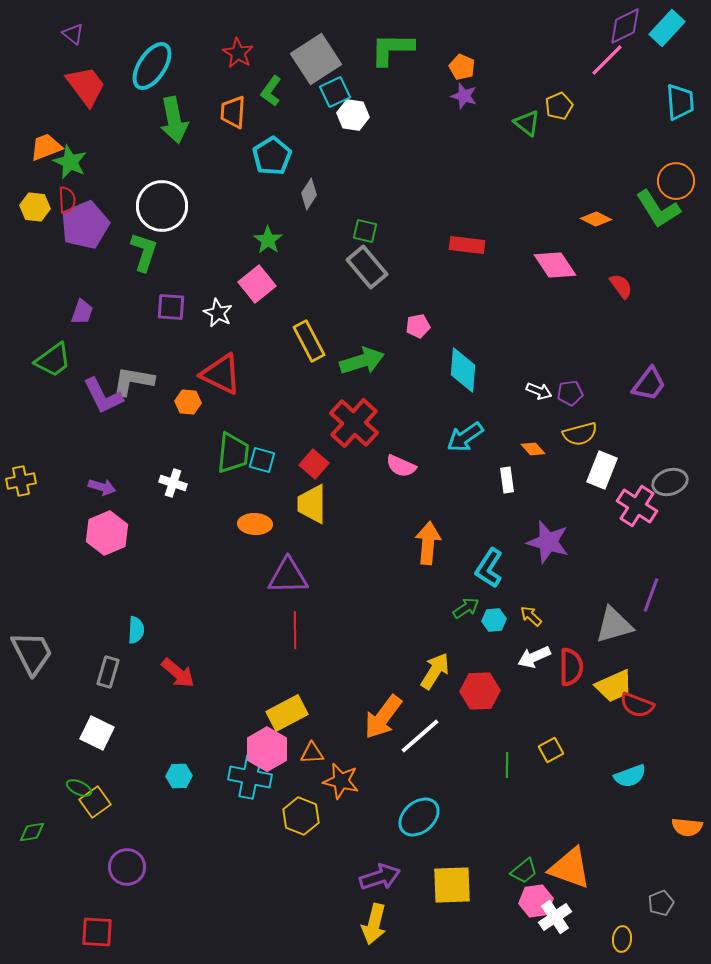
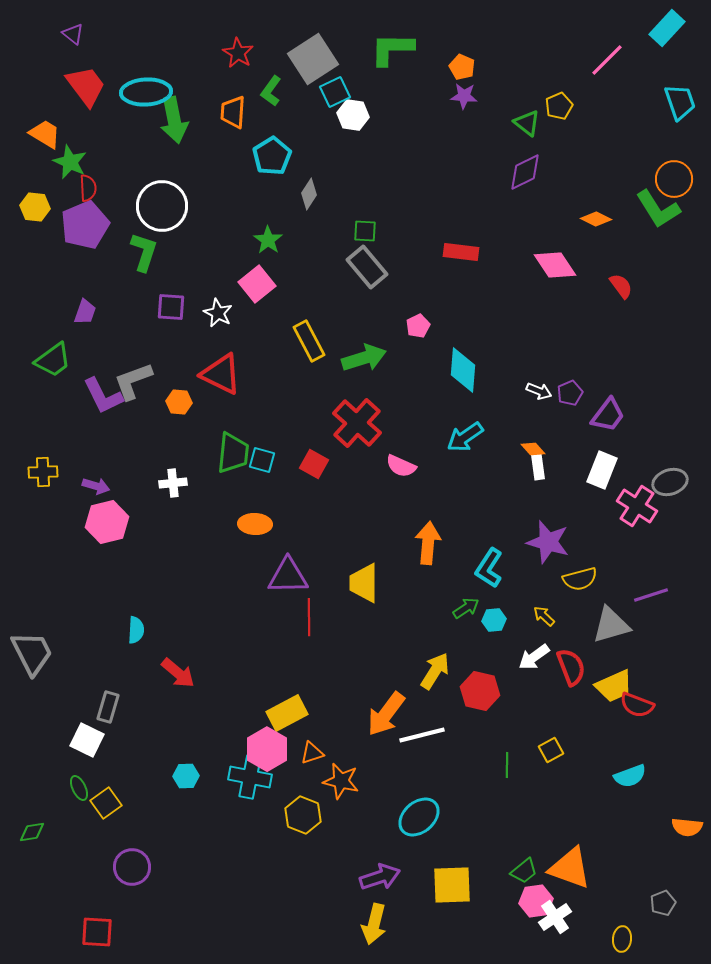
purple diamond at (625, 26): moved 100 px left, 146 px down
gray square at (316, 59): moved 3 px left
cyan ellipse at (152, 66): moved 6 px left, 26 px down; rotated 54 degrees clockwise
purple star at (464, 96): rotated 12 degrees counterclockwise
cyan trapezoid at (680, 102): rotated 15 degrees counterclockwise
orange trapezoid at (46, 147): moved 1 px left, 13 px up; rotated 52 degrees clockwise
orange circle at (676, 181): moved 2 px left, 2 px up
red semicircle at (67, 200): moved 21 px right, 12 px up
green square at (365, 231): rotated 10 degrees counterclockwise
red rectangle at (467, 245): moved 6 px left, 7 px down
purple trapezoid at (82, 312): moved 3 px right
pink pentagon at (418, 326): rotated 15 degrees counterclockwise
green arrow at (362, 361): moved 2 px right, 3 px up
gray L-shape at (133, 381): rotated 30 degrees counterclockwise
purple trapezoid at (649, 384): moved 41 px left, 31 px down
purple pentagon at (570, 393): rotated 15 degrees counterclockwise
orange hexagon at (188, 402): moved 9 px left
red cross at (354, 423): moved 3 px right
yellow semicircle at (580, 434): moved 145 px down
red square at (314, 464): rotated 12 degrees counterclockwise
white rectangle at (507, 480): moved 31 px right, 13 px up
yellow cross at (21, 481): moved 22 px right, 9 px up; rotated 8 degrees clockwise
white cross at (173, 483): rotated 24 degrees counterclockwise
purple arrow at (102, 487): moved 6 px left, 1 px up
yellow trapezoid at (312, 504): moved 52 px right, 79 px down
pink hexagon at (107, 533): moved 11 px up; rotated 9 degrees clockwise
purple line at (651, 595): rotated 52 degrees clockwise
yellow arrow at (531, 616): moved 13 px right
gray triangle at (614, 625): moved 3 px left
red line at (295, 630): moved 14 px right, 13 px up
white arrow at (534, 657): rotated 12 degrees counterclockwise
red semicircle at (571, 667): rotated 21 degrees counterclockwise
gray rectangle at (108, 672): moved 35 px down
red hexagon at (480, 691): rotated 15 degrees clockwise
orange arrow at (383, 717): moved 3 px right, 3 px up
white square at (97, 733): moved 10 px left, 7 px down
white line at (420, 736): moved 2 px right, 1 px up; rotated 27 degrees clockwise
orange triangle at (312, 753): rotated 15 degrees counterclockwise
cyan hexagon at (179, 776): moved 7 px right
green ellipse at (79, 788): rotated 40 degrees clockwise
yellow square at (95, 802): moved 11 px right, 1 px down
yellow hexagon at (301, 816): moved 2 px right, 1 px up
purple circle at (127, 867): moved 5 px right
gray pentagon at (661, 903): moved 2 px right
